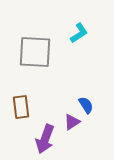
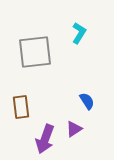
cyan L-shape: rotated 25 degrees counterclockwise
gray square: rotated 9 degrees counterclockwise
blue semicircle: moved 1 px right, 4 px up
purple triangle: moved 2 px right, 7 px down
